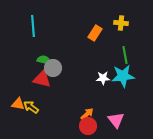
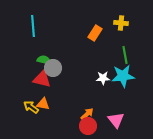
orange triangle: moved 25 px right
